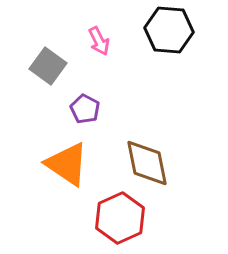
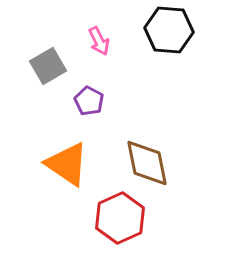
gray square: rotated 24 degrees clockwise
purple pentagon: moved 4 px right, 8 px up
